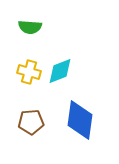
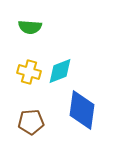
blue diamond: moved 2 px right, 10 px up
